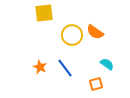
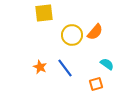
orange semicircle: rotated 84 degrees counterclockwise
